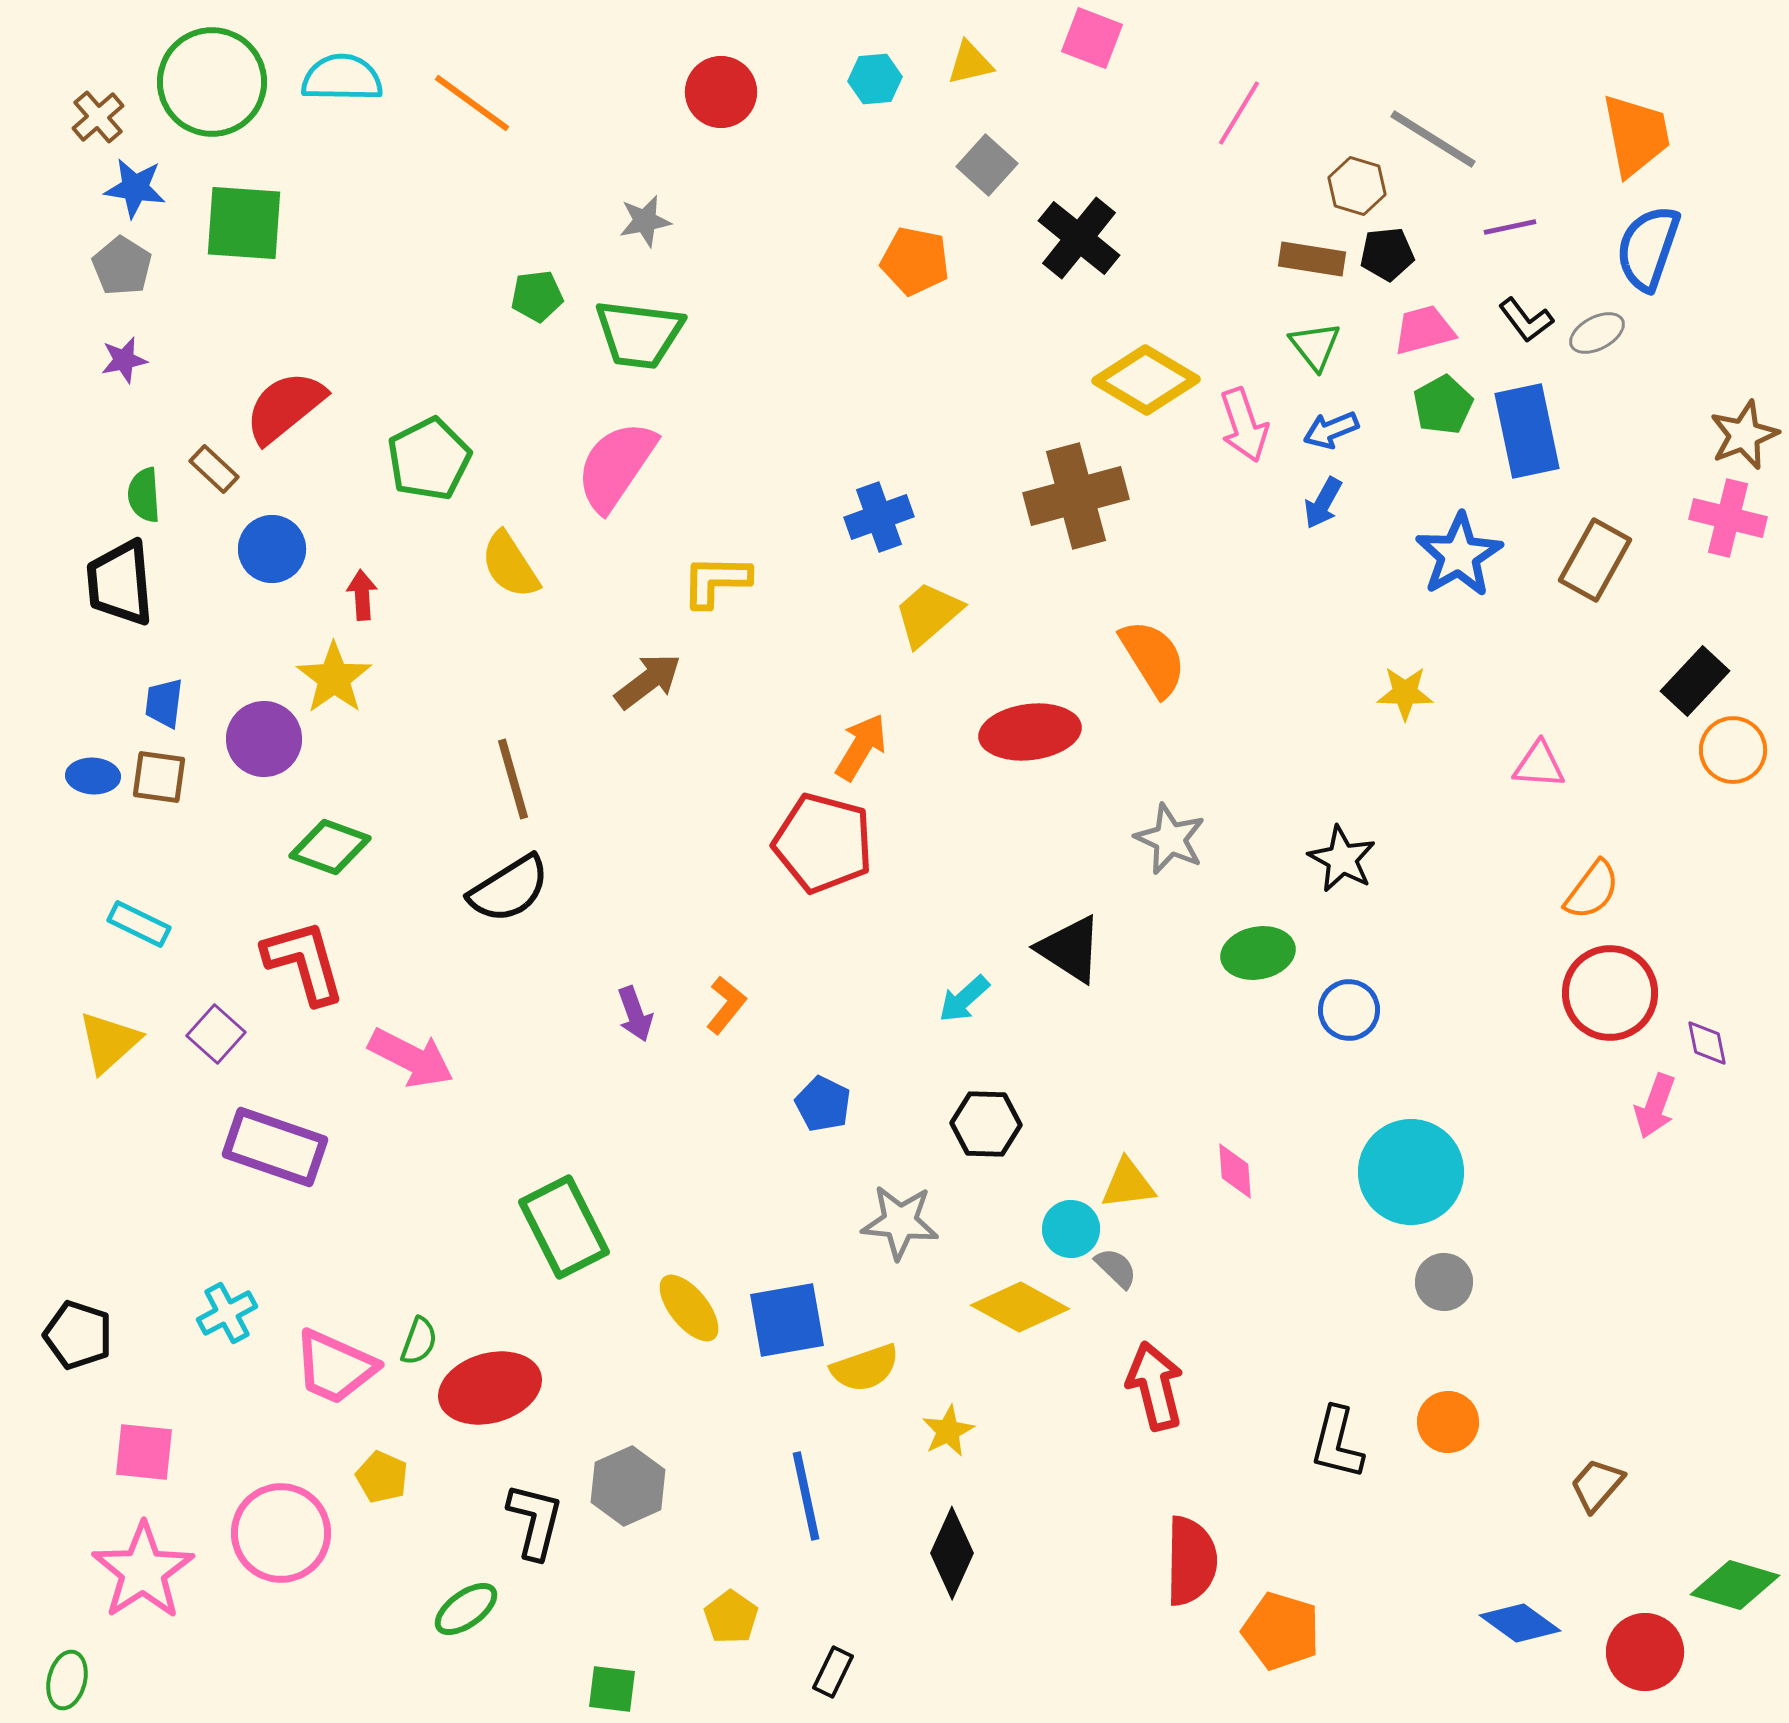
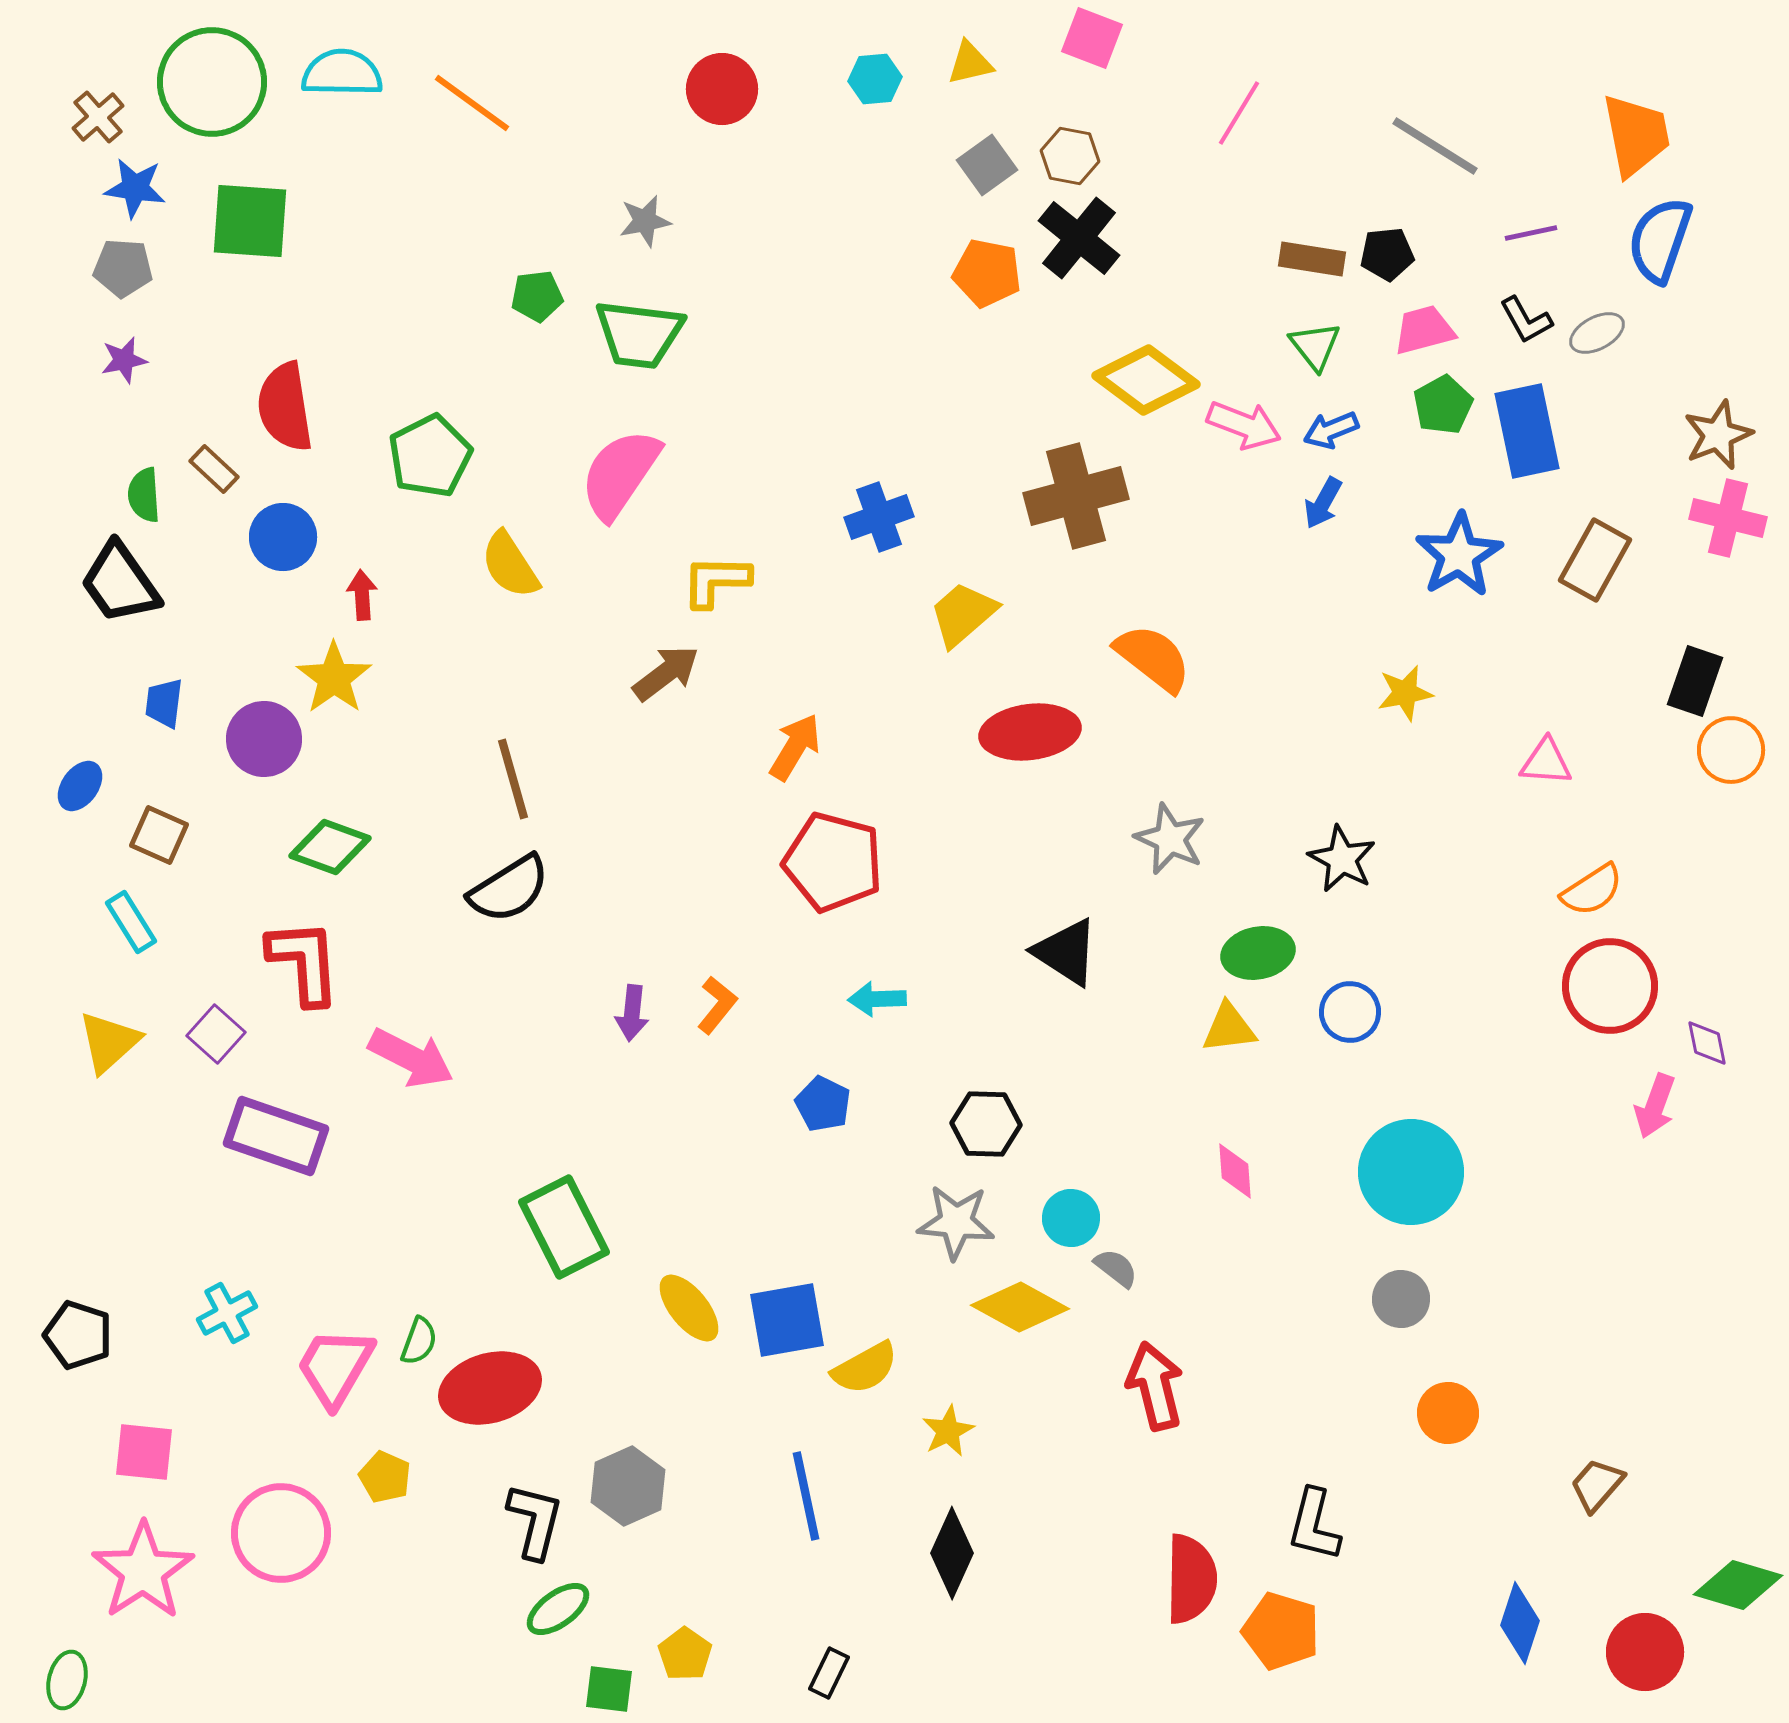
cyan semicircle at (342, 78): moved 5 px up
red circle at (721, 92): moved 1 px right, 3 px up
gray line at (1433, 139): moved 2 px right, 7 px down
gray square at (987, 165): rotated 12 degrees clockwise
brown hexagon at (1357, 186): moved 287 px left, 30 px up; rotated 6 degrees counterclockwise
green square at (244, 223): moved 6 px right, 2 px up
purple line at (1510, 227): moved 21 px right, 6 px down
blue semicircle at (1648, 248): moved 12 px right, 8 px up
orange pentagon at (915, 261): moved 72 px right, 12 px down
gray pentagon at (122, 266): moved 1 px right, 2 px down; rotated 28 degrees counterclockwise
black L-shape at (1526, 320): rotated 8 degrees clockwise
yellow diamond at (1146, 380): rotated 6 degrees clockwise
red semicircle at (285, 407): rotated 60 degrees counterclockwise
pink arrow at (1244, 425): rotated 50 degrees counterclockwise
brown star at (1744, 435): moved 26 px left
green pentagon at (429, 459): moved 1 px right, 3 px up
pink semicircle at (616, 466): moved 4 px right, 8 px down
blue circle at (272, 549): moved 11 px right, 12 px up
black trapezoid at (120, 583): rotated 30 degrees counterclockwise
yellow trapezoid at (928, 614): moved 35 px right
orange semicircle at (1153, 658): rotated 20 degrees counterclockwise
brown arrow at (648, 681): moved 18 px right, 8 px up
black rectangle at (1695, 681): rotated 24 degrees counterclockwise
yellow star at (1405, 693): rotated 12 degrees counterclockwise
orange arrow at (861, 747): moved 66 px left
orange circle at (1733, 750): moved 2 px left
pink triangle at (1539, 765): moved 7 px right, 3 px up
blue ellipse at (93, 776): moved 13 px left, 10 px down; rotated 57 degrees counterclockwise
brown square at (159, 777): moved 58 px down; rotated 16 degrees clockwise
red pentagon at (823, 843): moved 10 px right, 19 px down
orange semicircle at (1592, 890): rotated 20 degrees clockwise
cyan rectangle at (139, 924): moved 8 px left, 2 px up; rotated 32 degrees clockwise
black triangle at (1070, 949): moved 4 px left, 3 px down
red L-shape at (304, 962): rotated 12 degrees clockwise
red circle at (1610, 993): moved 7 px up
cyan arrow at (964, 999): moved 87 px left; rotated 40 degrees clockwise
orange L-shape at (726, 1005): moved 9 px left
blue circle at (1349, 1010): moved 1 px right, 2 px down
purple arrow at (635, 1014): moved 3 px left, 1 px up; rotated 26 degrees clockwise
purple rectangle at (275, 1147): moved 1 px right, 11 px up
yellow triangle at (1128, 1184): moved 101 px right, 156 px up
gray star at (900, 1222): moved 56 px right
cyan circle at (1071, 1229): moved 11 px up
gray semicircle at (1116, 1268): rotated 6 degrees counterclockwise
gray circle at (1444, 1282): moved 43 px left, 17 px down
pink trapezoid at (335, 1367): rotated 96 degrees clockwise
yellow semicircle at (865, 1368): rotated 10 degrees counterclockwise
orange circle at (1448, 1422): moved 9 px up
black L-shape at (1337, 1443): moved 23 px left, 82 px down
yellow pentagon at (382, 1477): moved 3 px right
red semicircle at (1191, 1561): moved 18 px down
green diamond at (1735, 1585): moved 3 px right
green ellipse at (466, 1609): moved 92 px right
yellow pentagon at (731, 1617): moved 46 px left, 37 px down
blue diamond at (1520, 1623): rotated 72 degrees clockwise
black rectangle at (833, 1672): moved 4 px left, 1 px down
green square at (612, 1689): moved 3 px left
